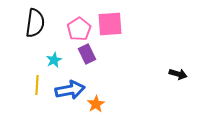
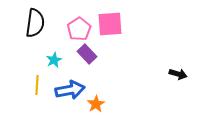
purple rectangle: rotated 18 degrees counterclockwise
